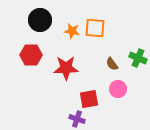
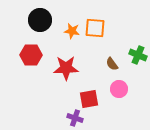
green cross: moved 3 px up
pink circle: moved 1 px right
purple cross: moved 2 px left, 1 px up
